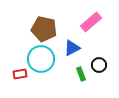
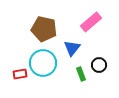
blue triangle: rotated 24 degrees counterclockwise
cyan circle: moved 2 px right, 4 px down
